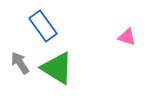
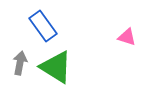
gray arrow: rotated 45 degrees clockwise
green triangle: moved 1 px left, 1 px up
